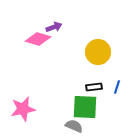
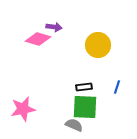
purple arrow: rotated 28 degrees clockwise
yellow circle: moved 7 px up
black rectangle: moved 10 px left
gray semicircle: moved 1 px up
